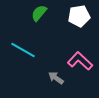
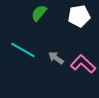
pink L-shape: moved 3 px right, 3 px down
gray arrow: moved 20 px up
